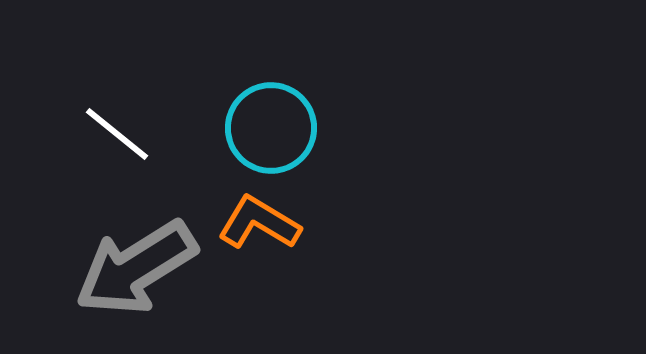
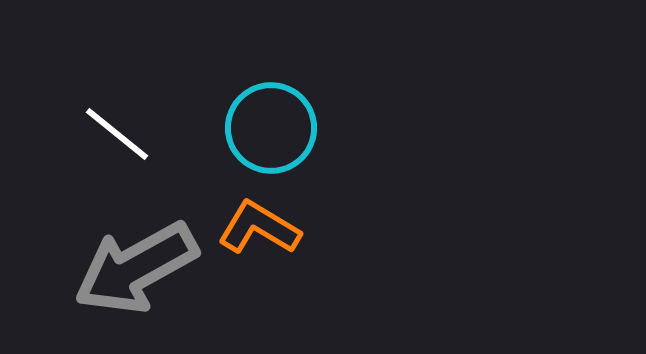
orange L-shape: moved 5 px down
gray arrow: rotated 3 degrees clockwise
